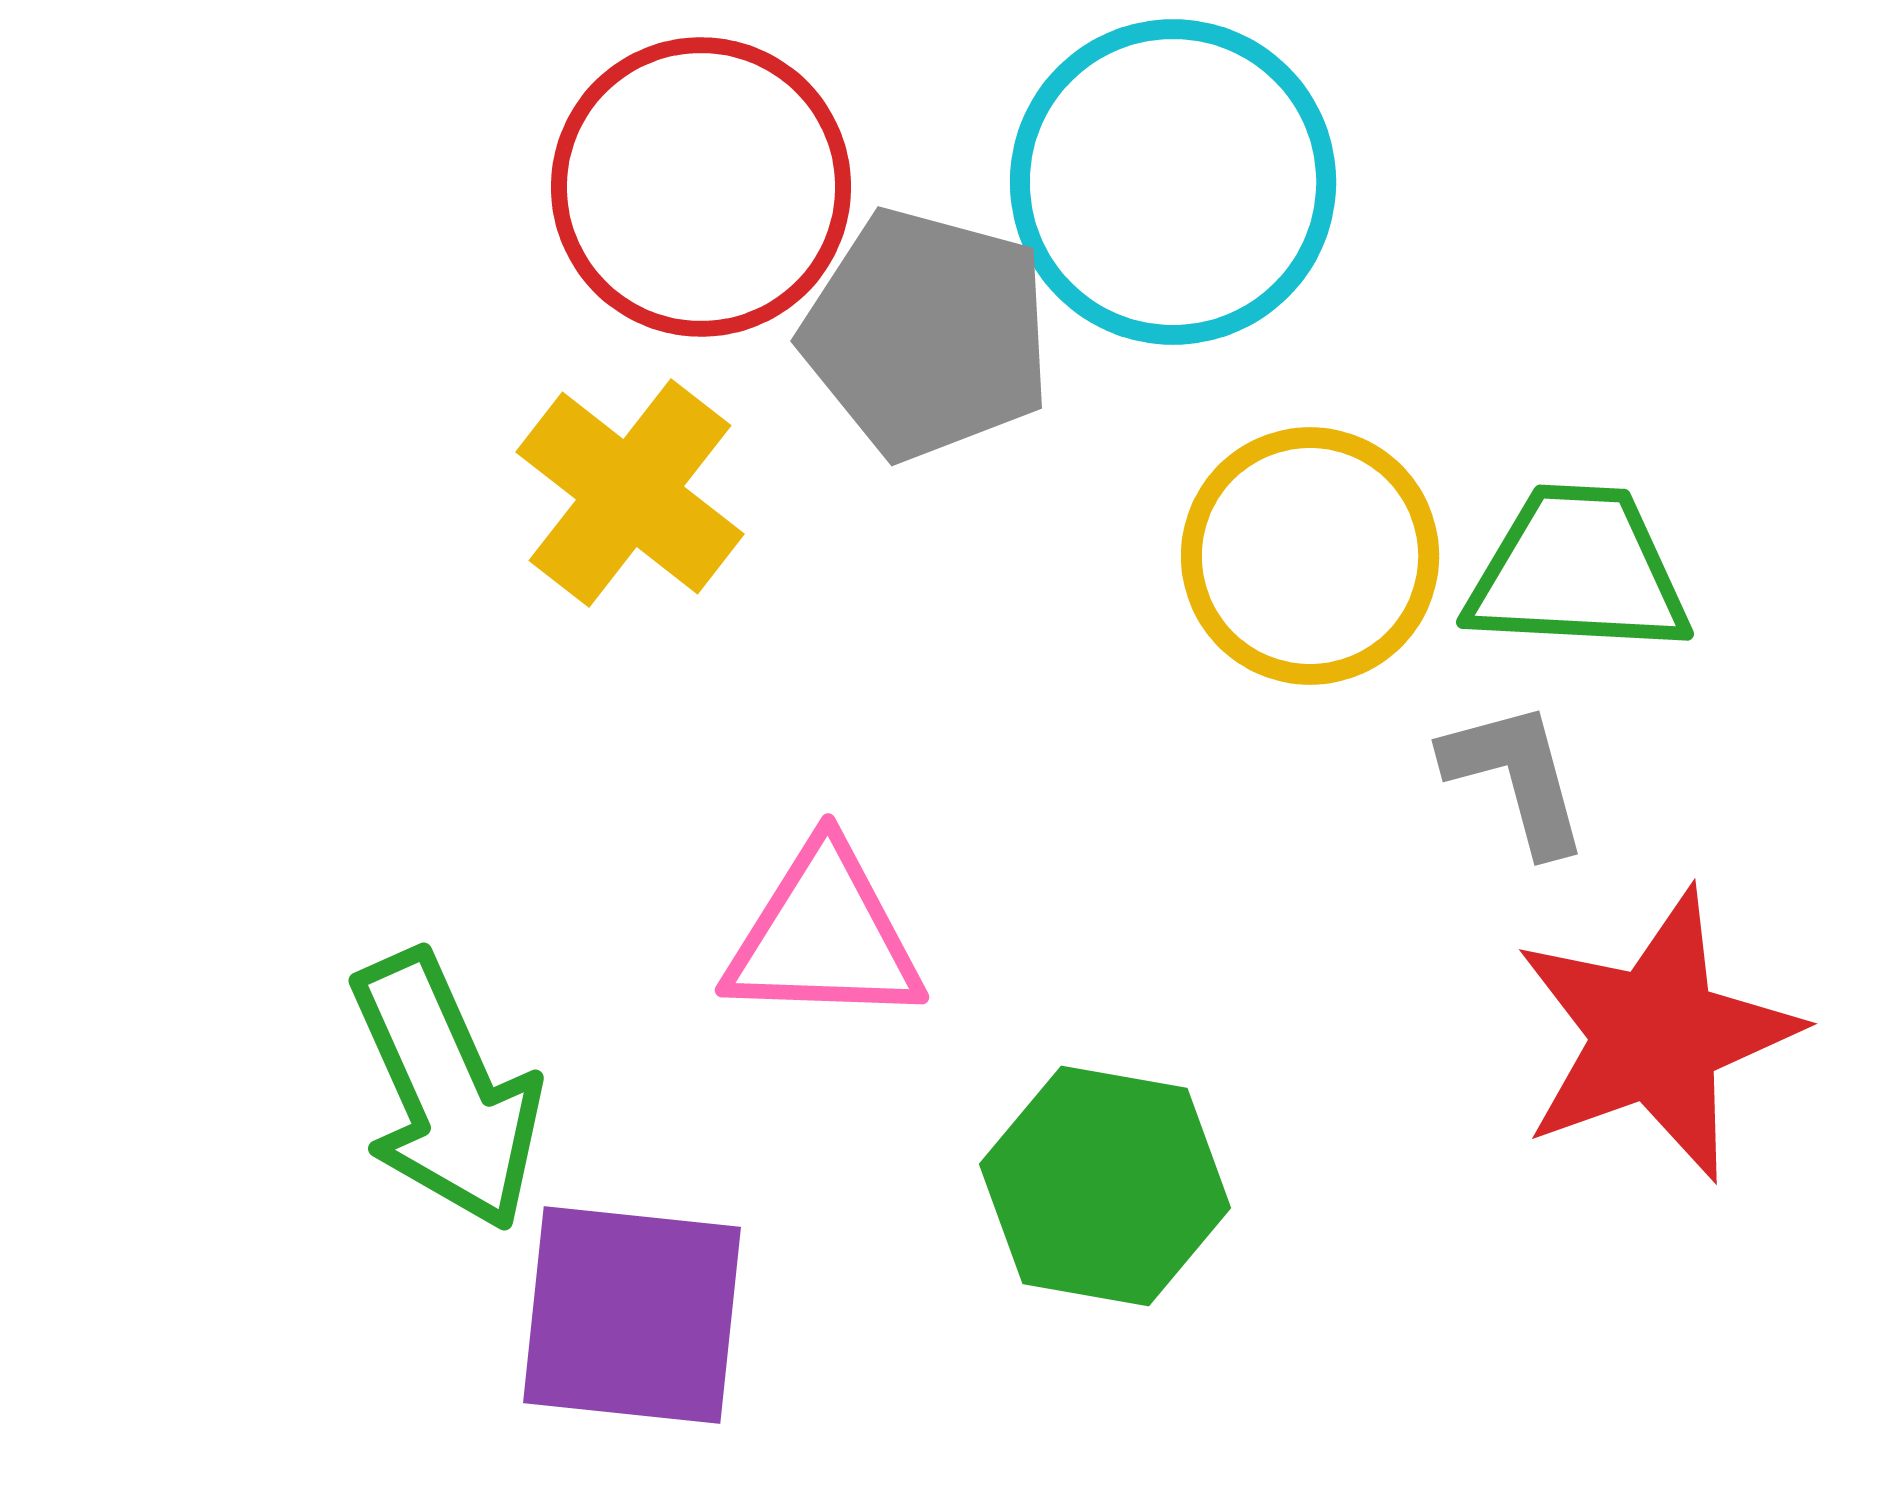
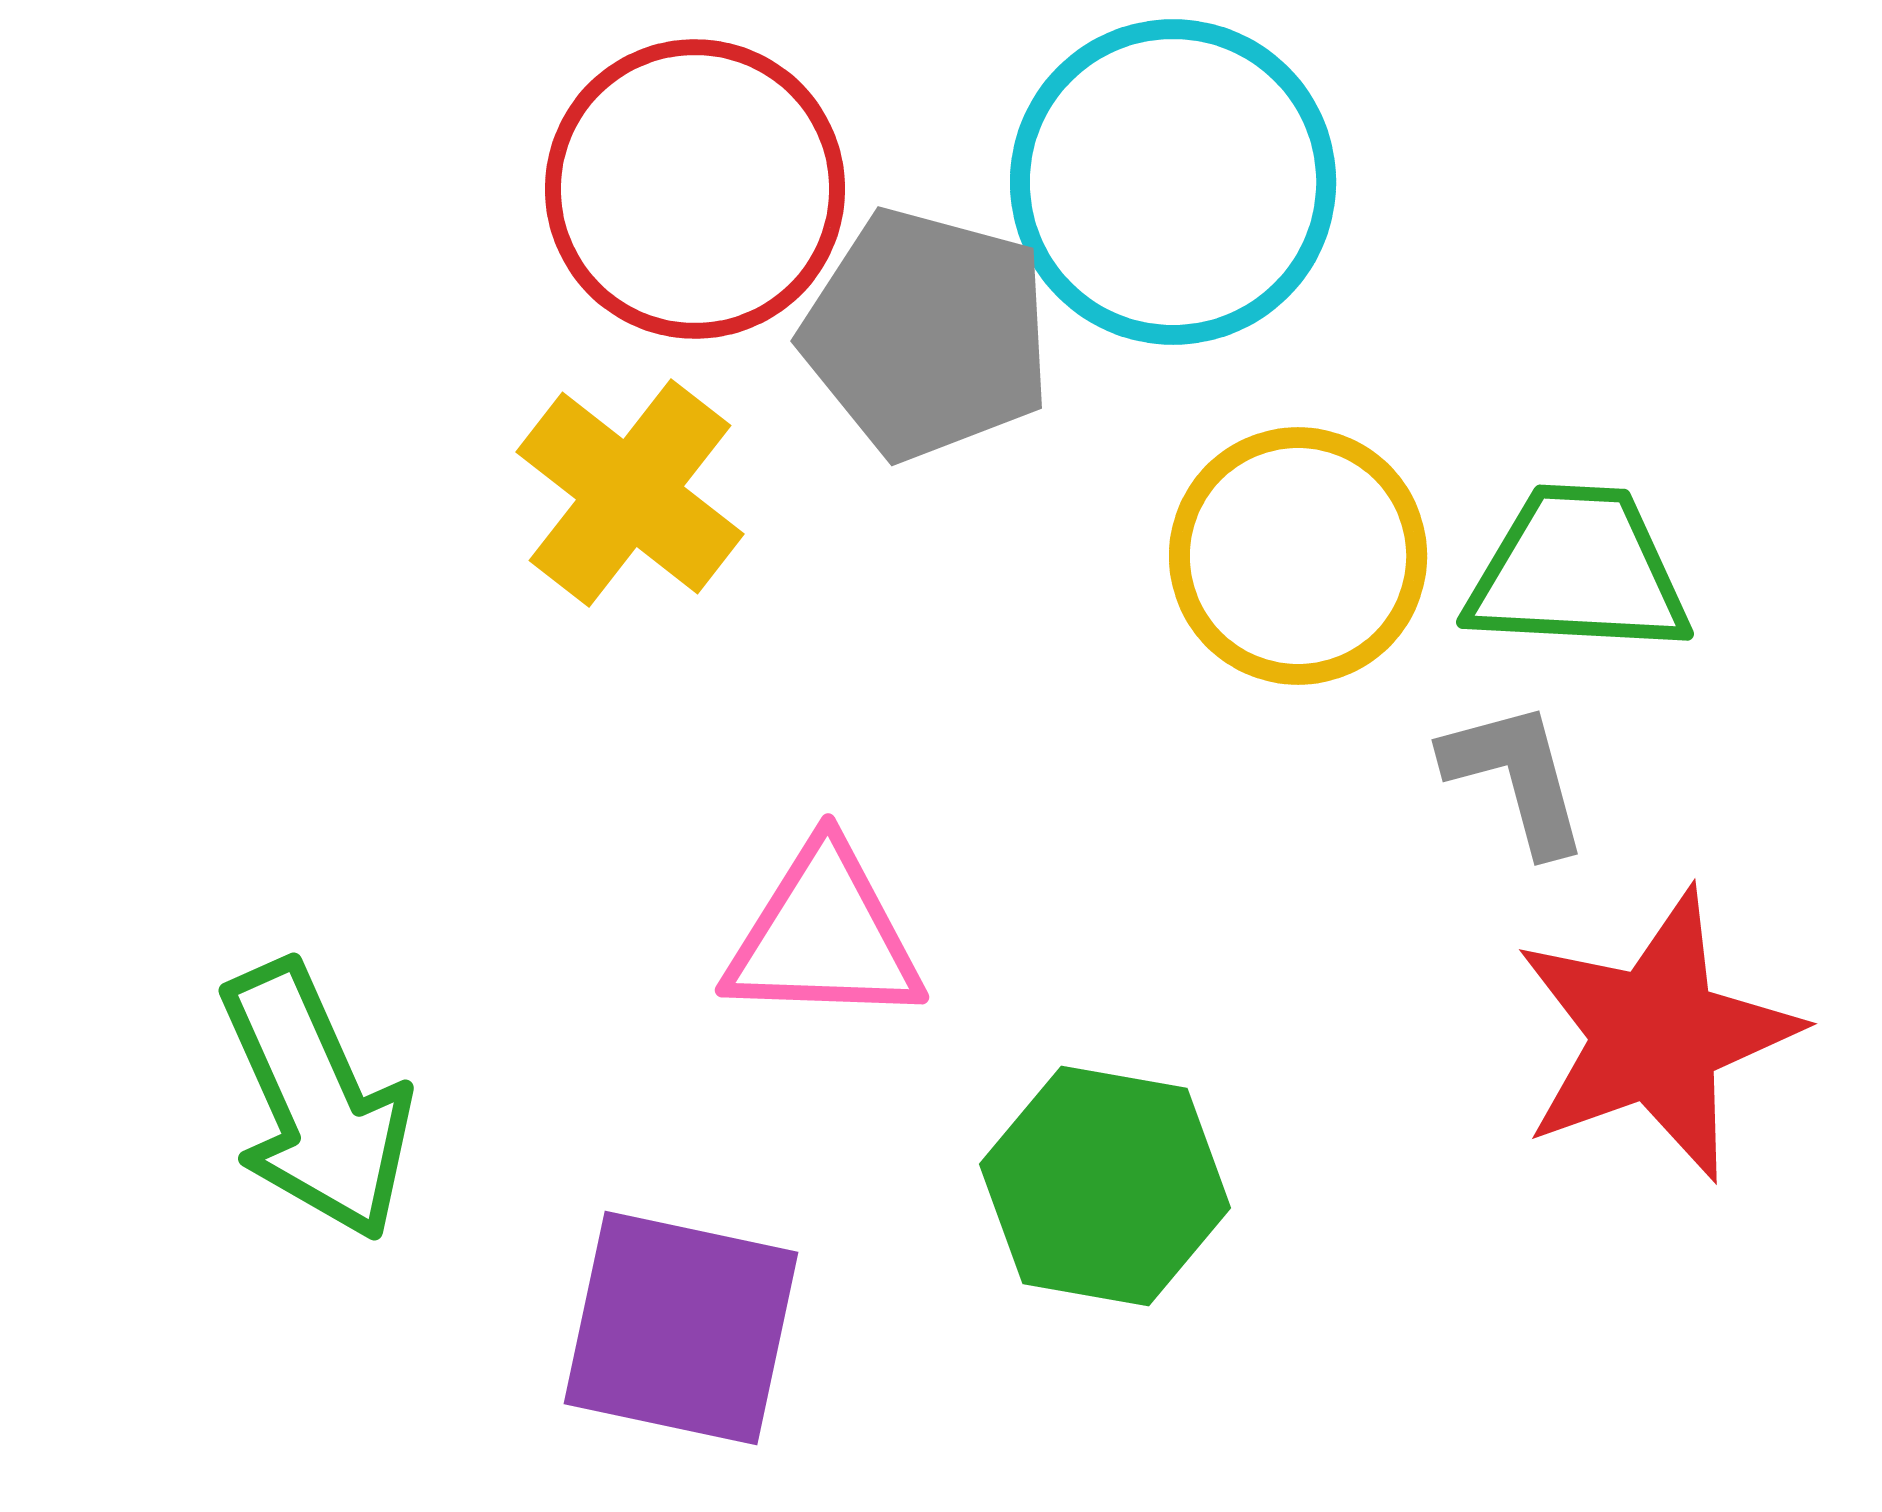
red circle: moved 6 px left, 2 px down
yellow circle: moved 12 px left
green arrow: moved 130 px left, 10 px down
purple square: moved 49 px right, 13 px down; rotated 6 degrees clockwise
